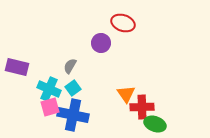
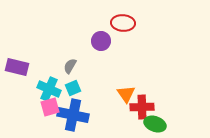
red ellipse: rotated 15 degrees counterclockwise
purple circle: moved 2 px up
cyan square: rotated 14 degrees clockwise
